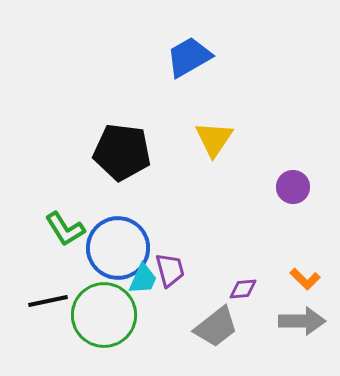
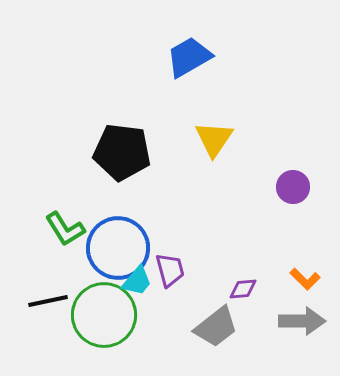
cyan trapezoid: moved 6 px left, 2 px down; rotated 16 degrees clockwise
